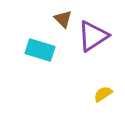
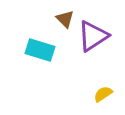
brown triangle: moved 2 px right
